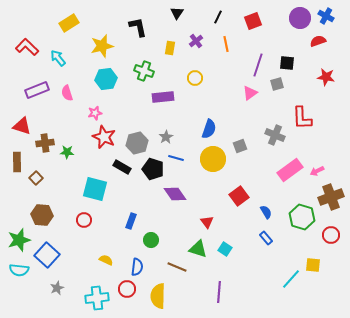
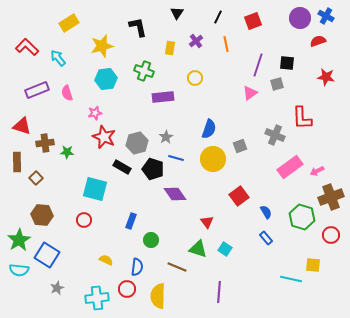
pink rectangle at (290, 170): moved 3 px up
green star at (19, 240): rotated 15 degrees counterclockwise
blue square at (47, 255): rotated 10 degrees counterclockwise
cyan line at (291, 279): rotated 60 degrees clockwise
